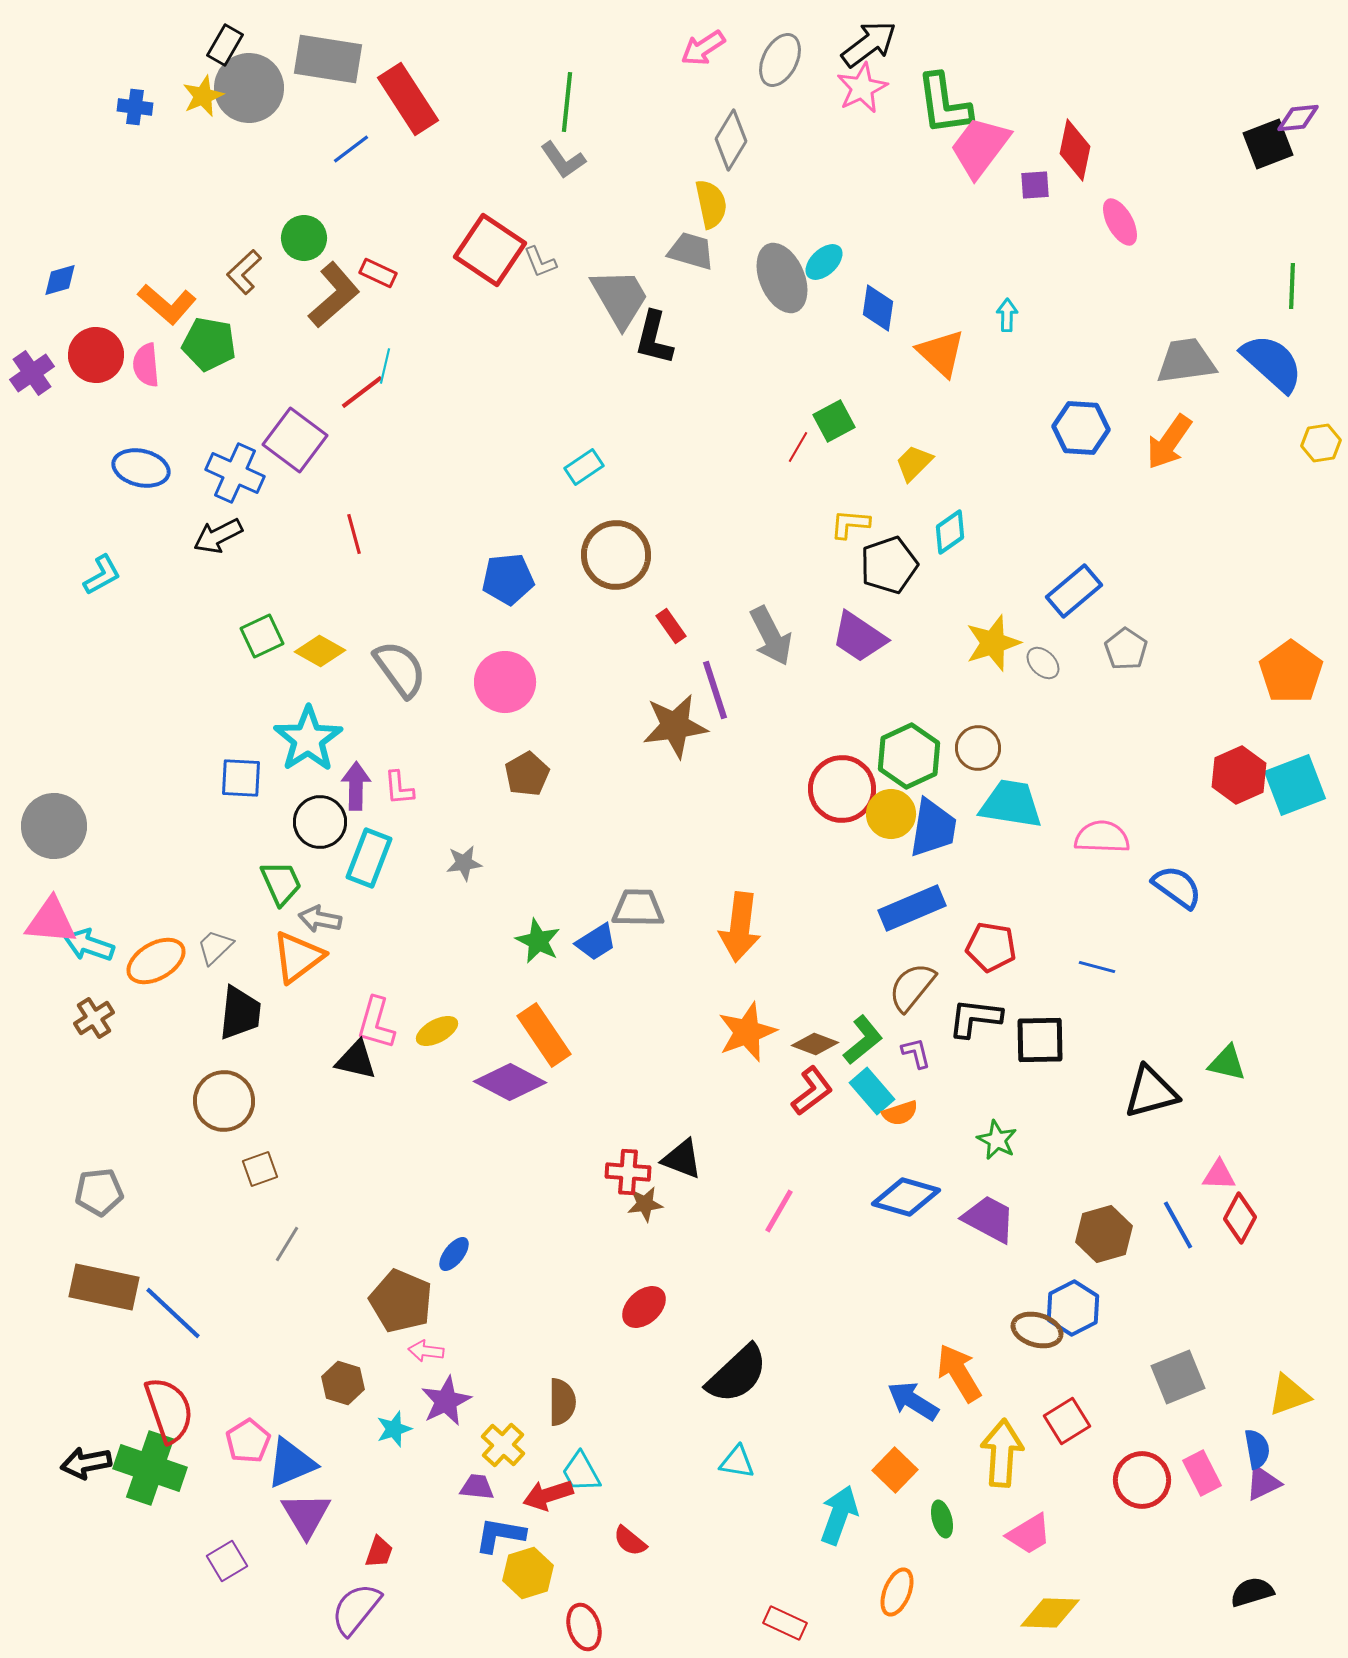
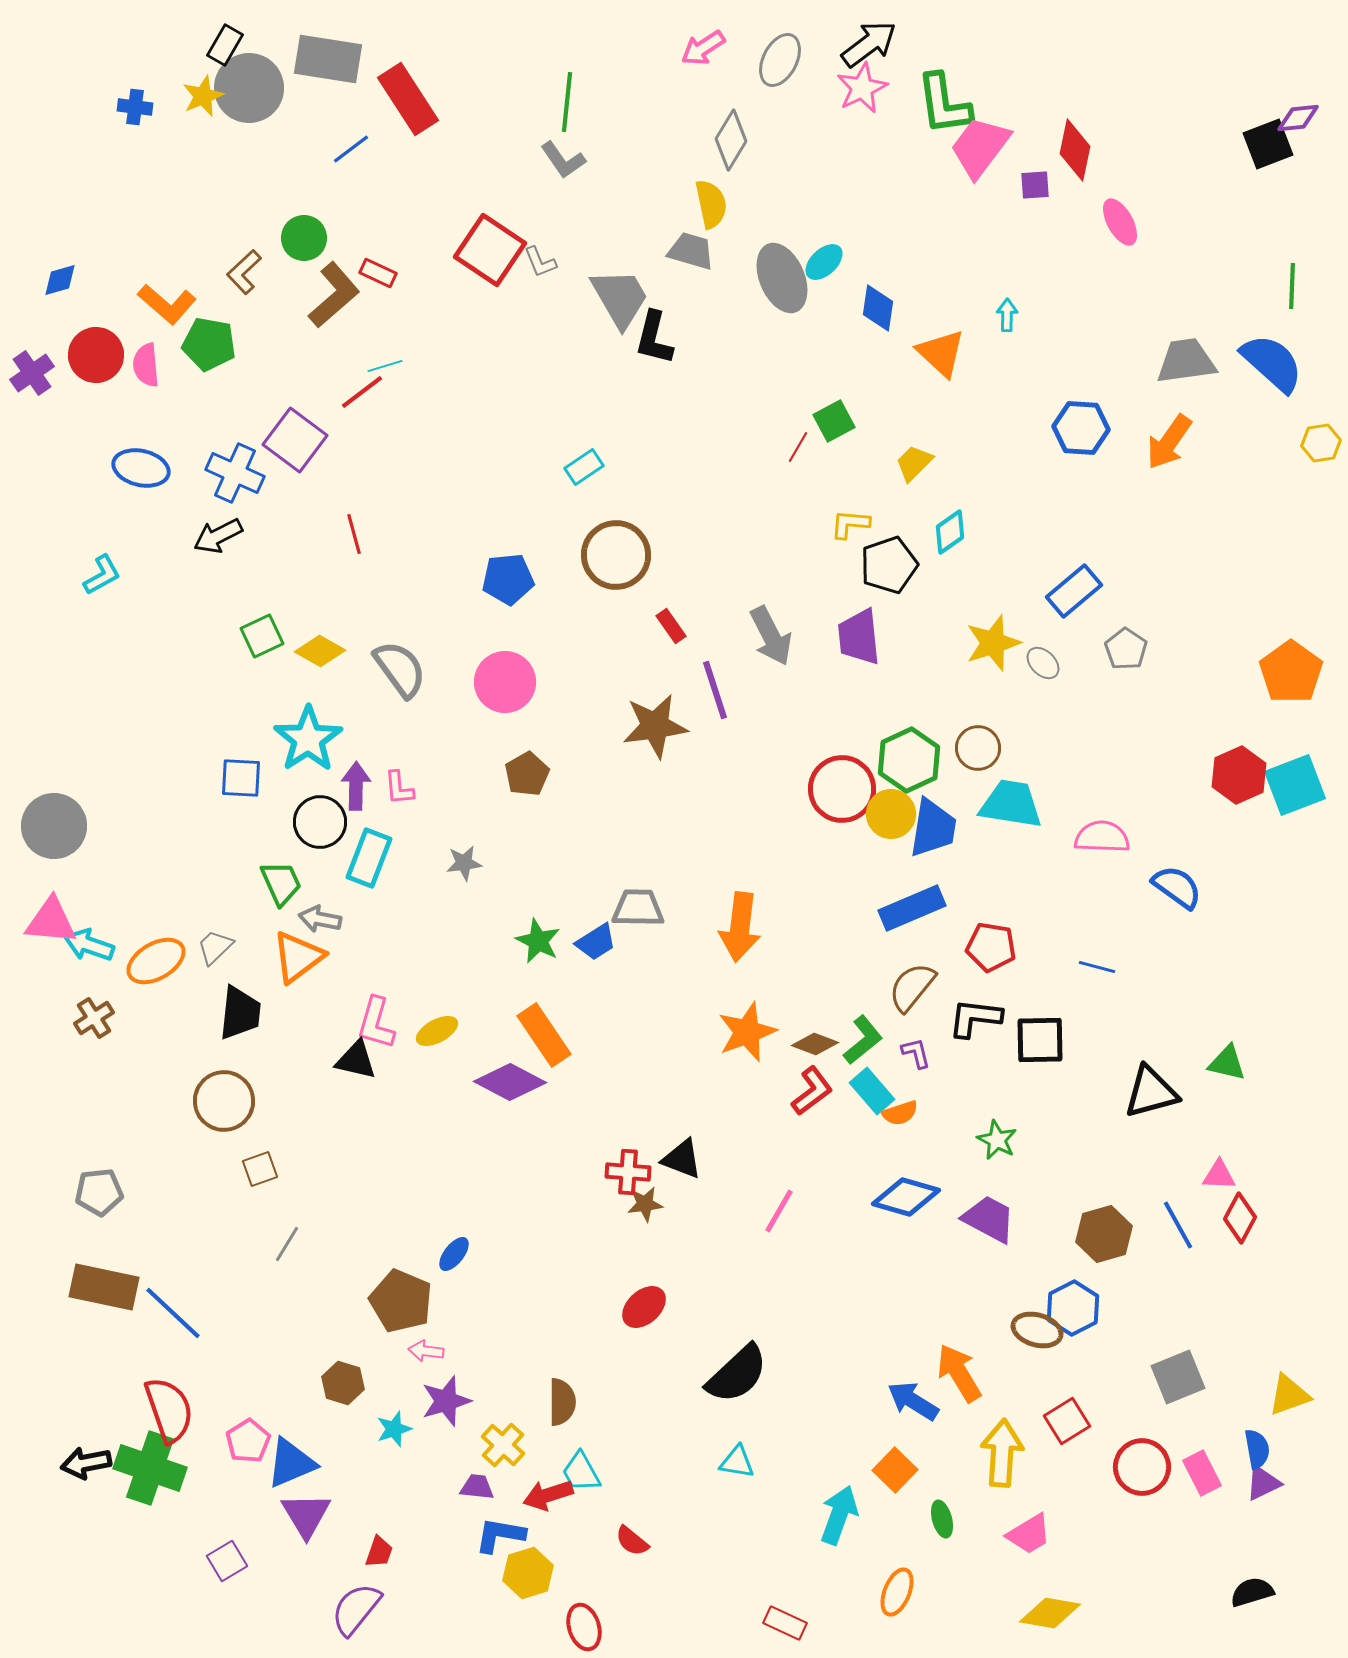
cyan line at (385, 366): rotated 60 degrees clockwise
purple trapezoid at (859, 637): rotated 50 degrees clockwise
brown star at (675, 726): moved 20 px left
green hexagon at (909, 756): moved 4 px down
purple star at (446, 1401): rotated 9 degrees clockwise
red circle at (1142, 1480): moved 13 px up
red semicircle at (630, 1541): moved 2 px right
yellow diamond at (1050, 1613): rotated 8 degrees clockwise
